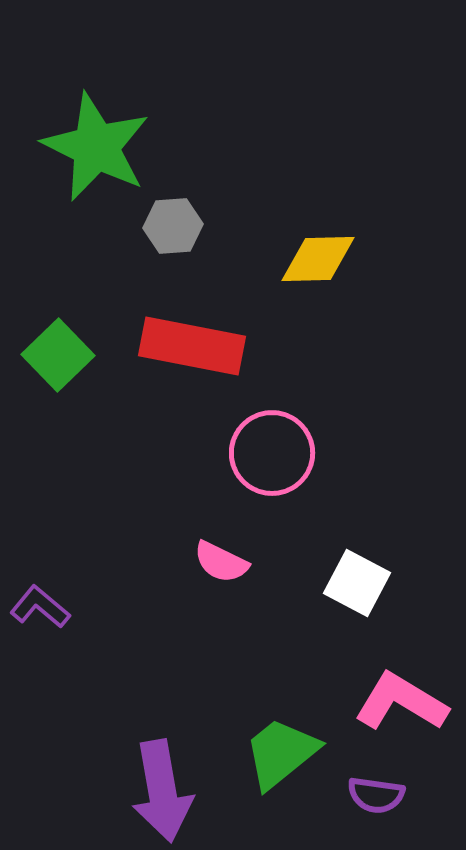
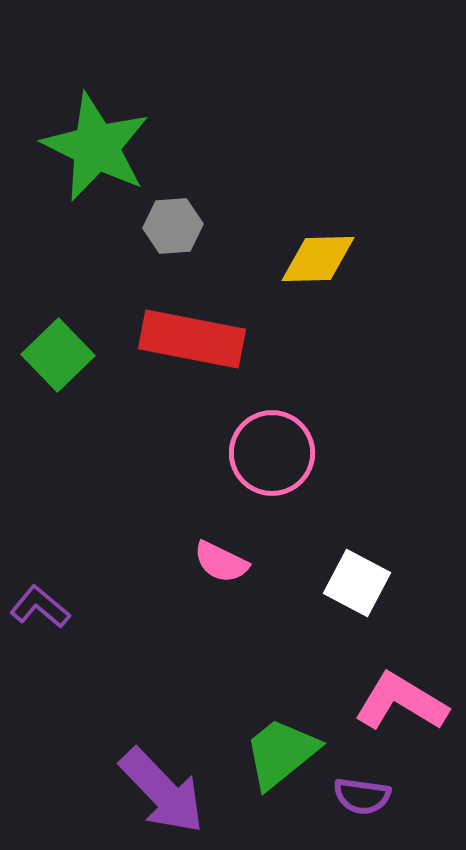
red rectangle: moved 7 px up
purple arrow: rotated 34 degrees counterclockwise
purple semicircle: moved 14 px left, 1 px down
